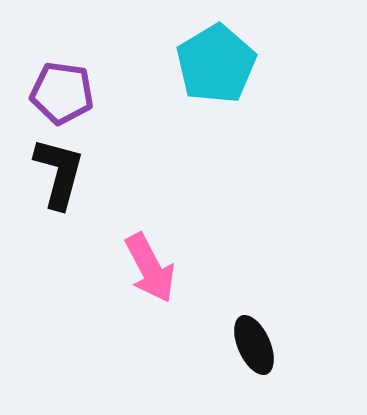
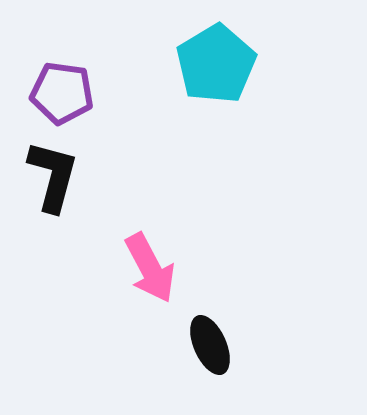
black L-shape: moved 6 px left, 3 px down
black ellipse: moved 44 px left
